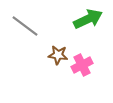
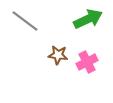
gray line: moved 5 px up
pink cross: moved 5 px right, 3 px up
